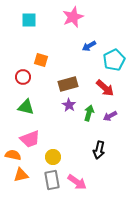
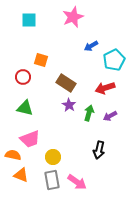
blue arrow: moved 2 px right
brown rectangle: moved 2 px left, 1 px up; rotated 48 degrees clockwise
red arrow: rotated 120 degrees clockwise
green triangle: moved 1 px left, 1 px down
orange triangle: rotated 35 degrees clockwise
